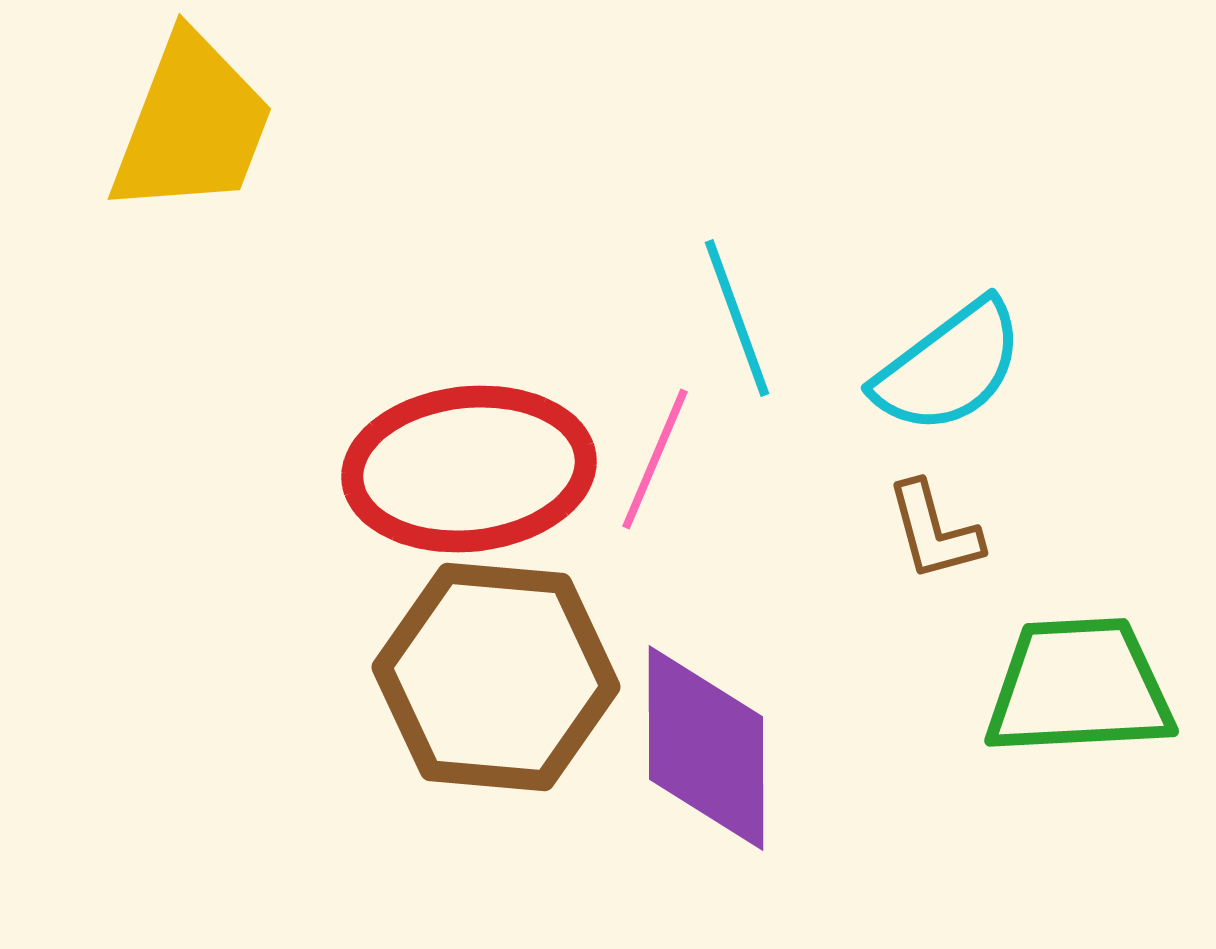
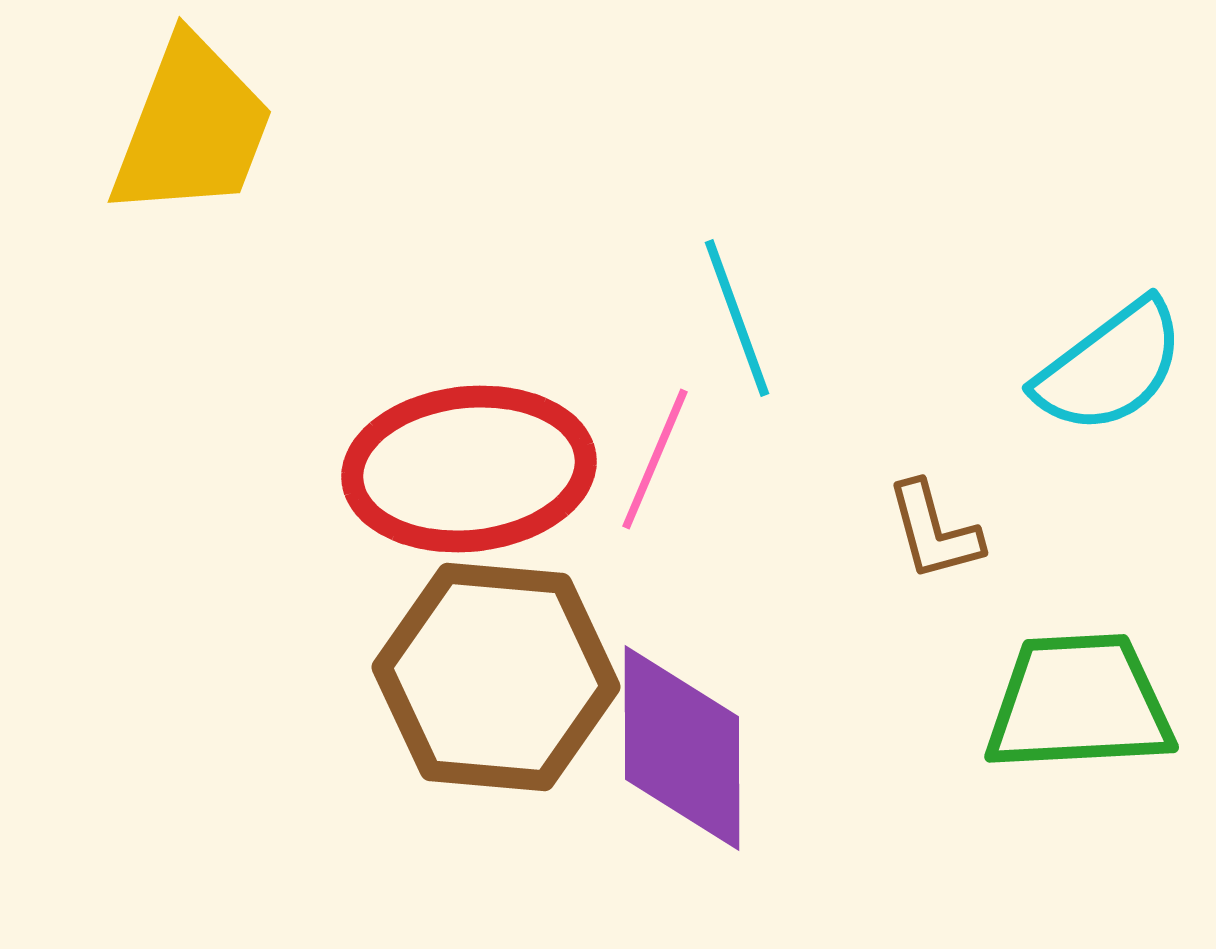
yellow trapezoid: moved 3 px down
cyan semicircle: moved 161 px right
green trapezoid: moved 16 px down
purple diamond: moved 24 px left
